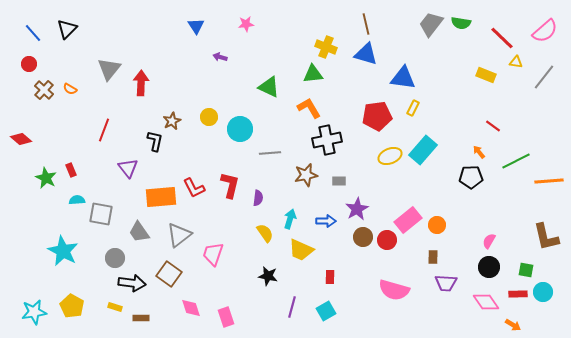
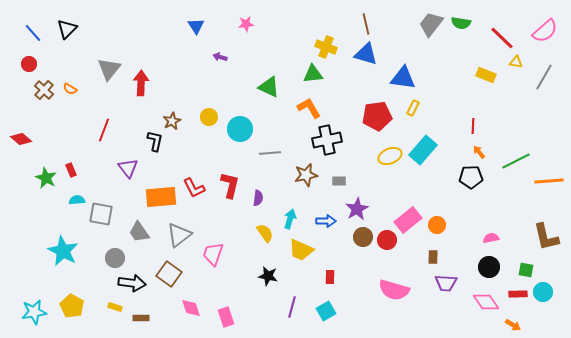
gray line at (544, 77): rotated 8 degrees counterclockwise
red line at (493, 126): moved 20 px left; rotated 56 degrees clockwise
pink semicircle at (489, 241): moved 2 px right, 3 px up; rotated 49 degrees clockwise
